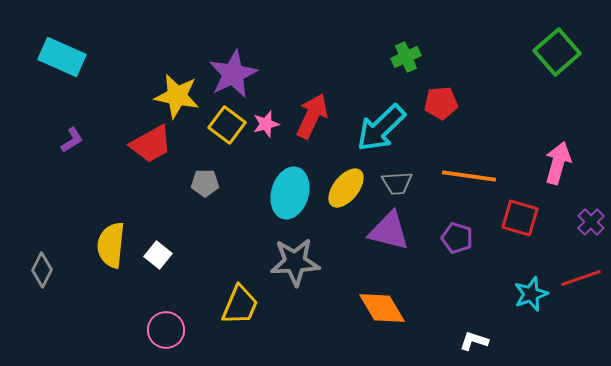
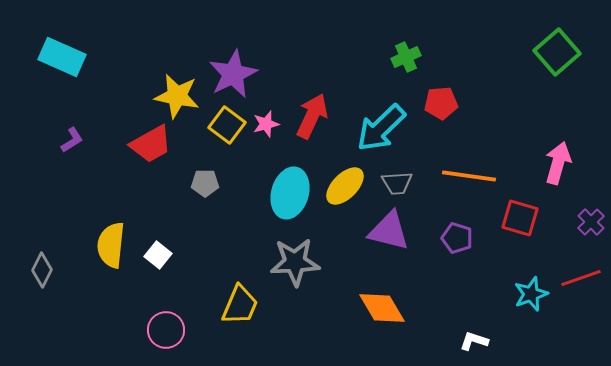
yellow ellipse: moved 1 px left, 2 px up; rotated 6 degrees clockwise
